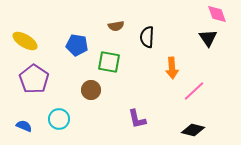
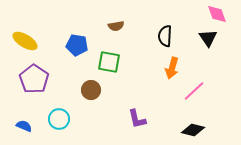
black semicircle: moved 18 px right, 1 px up
orange arrow: rotated 20 degrees clockwise
